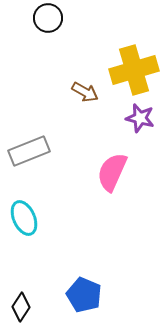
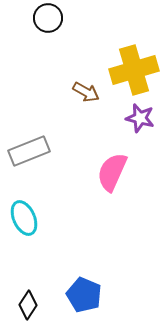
brown arrow: moved 1 px right
black diamond: moved 7 px right, 2 px up
